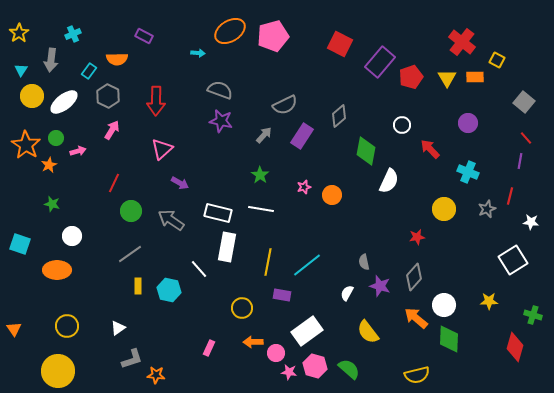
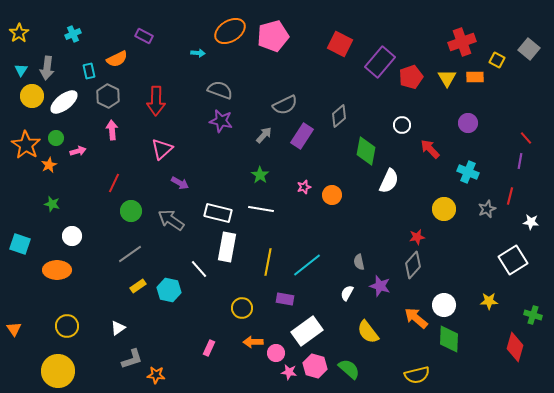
red cross at (462, 42): rotated 32 degrees clockwise
orange semicircle at (117, 59): rotated 25 degrees counterclockwise
gray arrow at (51, 60): moved 4 px left, 8 px down
cyan rectangle at (89, 71): rotated 49 degrees counterclockwise
gray square at (524, 102): moved 5 px right, 53 px up
pink arrow at (112, 130): rotated 36 degrees counterclockwise
gray semicircle at (364, 262): moved 5 px left
gray diamond at (414, 277): moved 1 px left, 12 px up
yellow rectangle at (138, 286): rotated 56 degrees clockwise
purple rectangle at (282, 295): moved 3 px right, 4 px down
